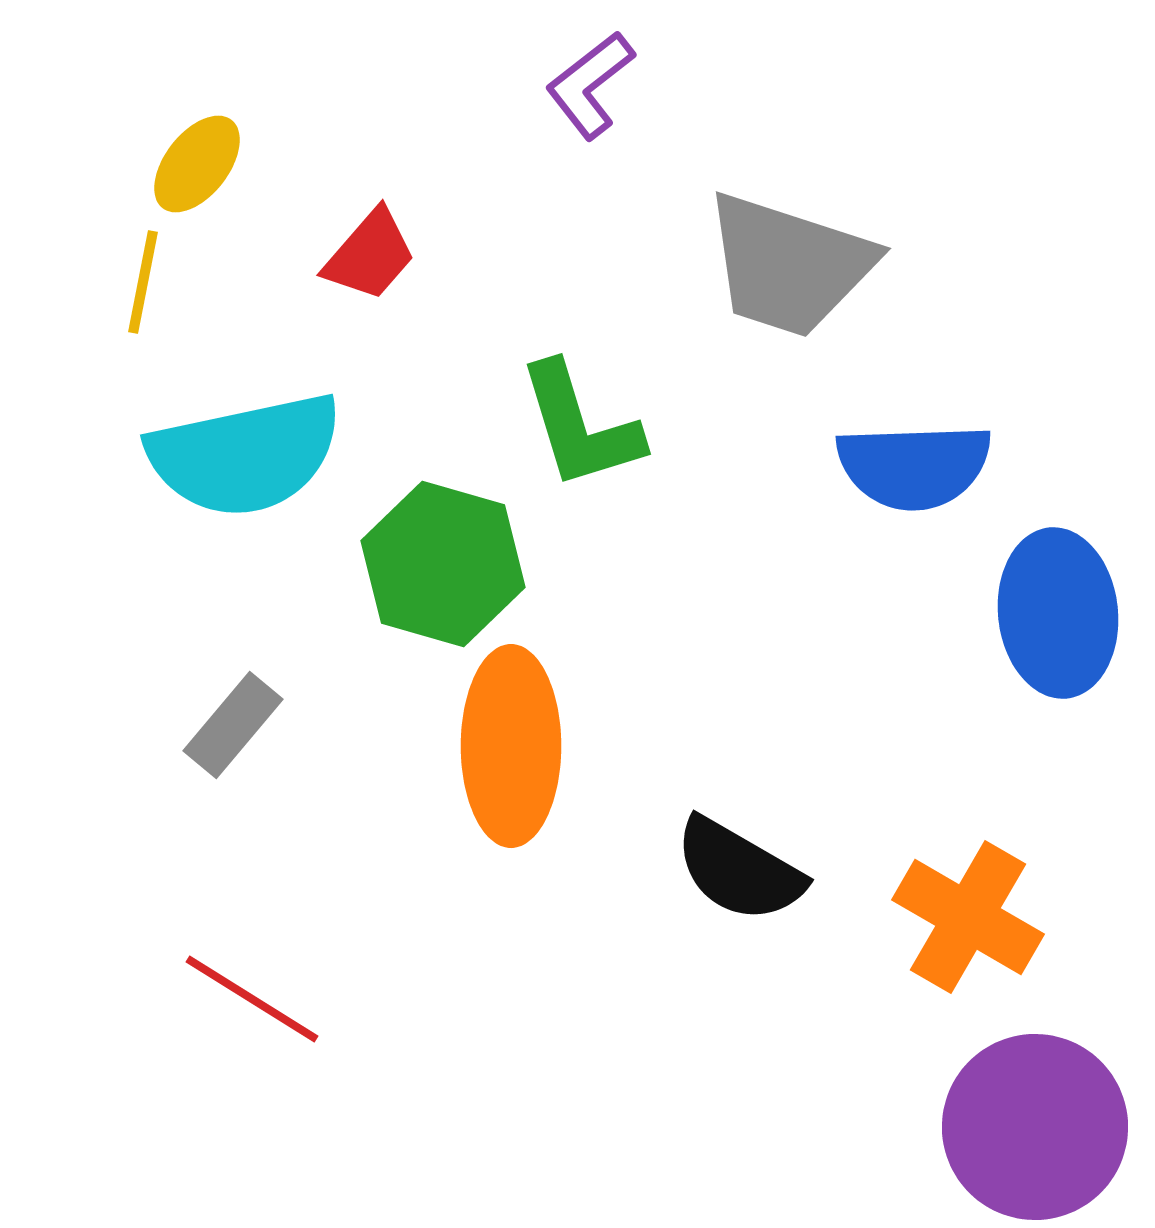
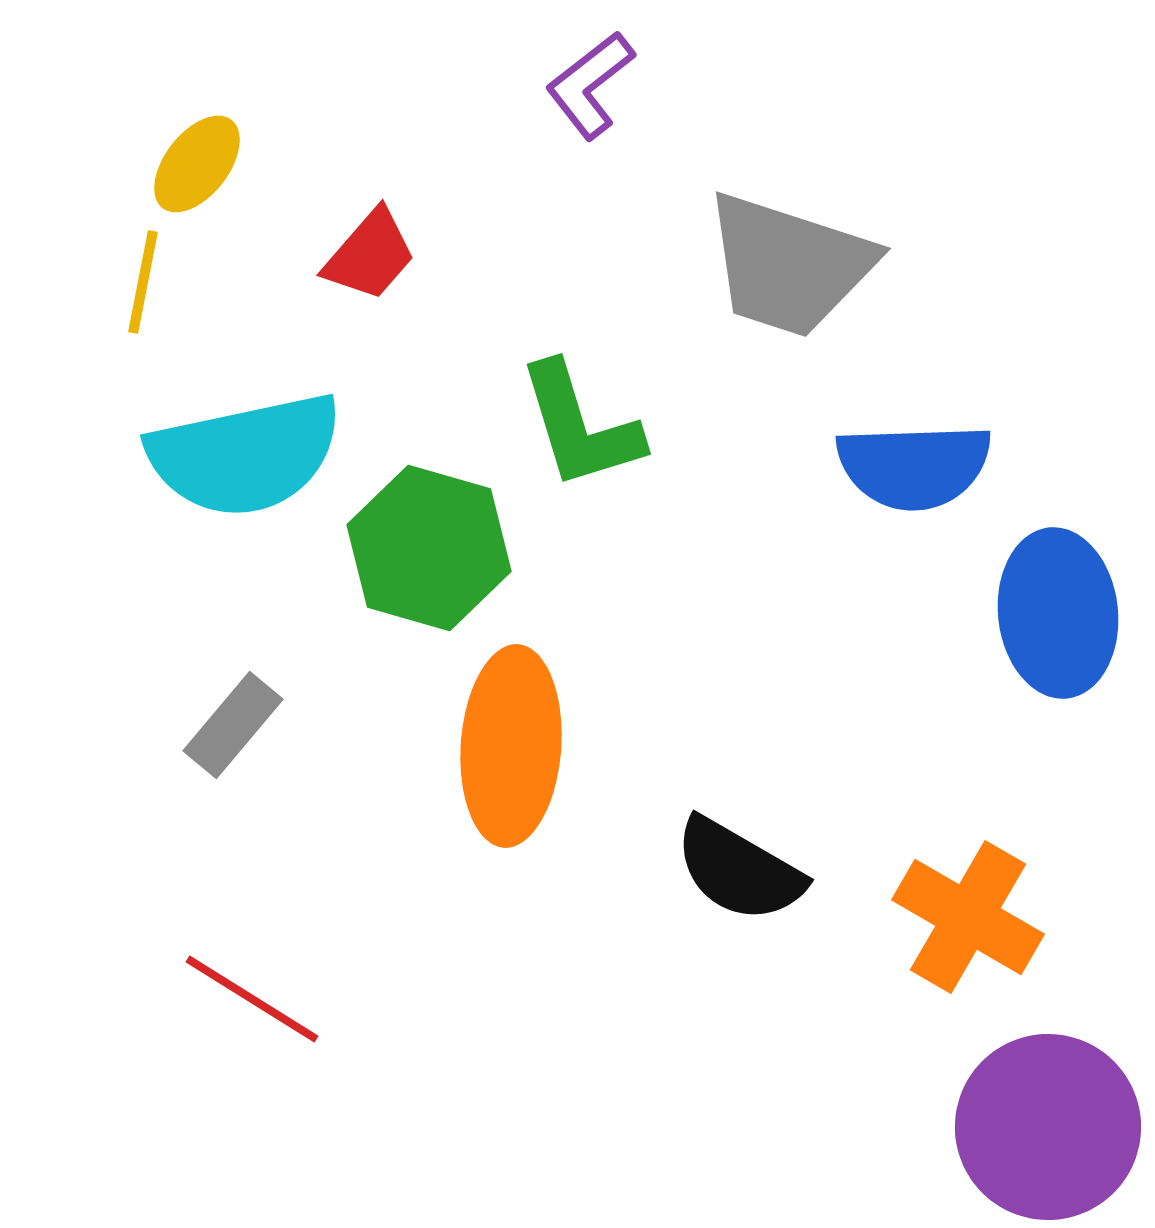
green hexagon: moved 14 px left, 16 px up
orange ellipse: rotated 4 degrees clockwise
purple circle: moved 13 px right
